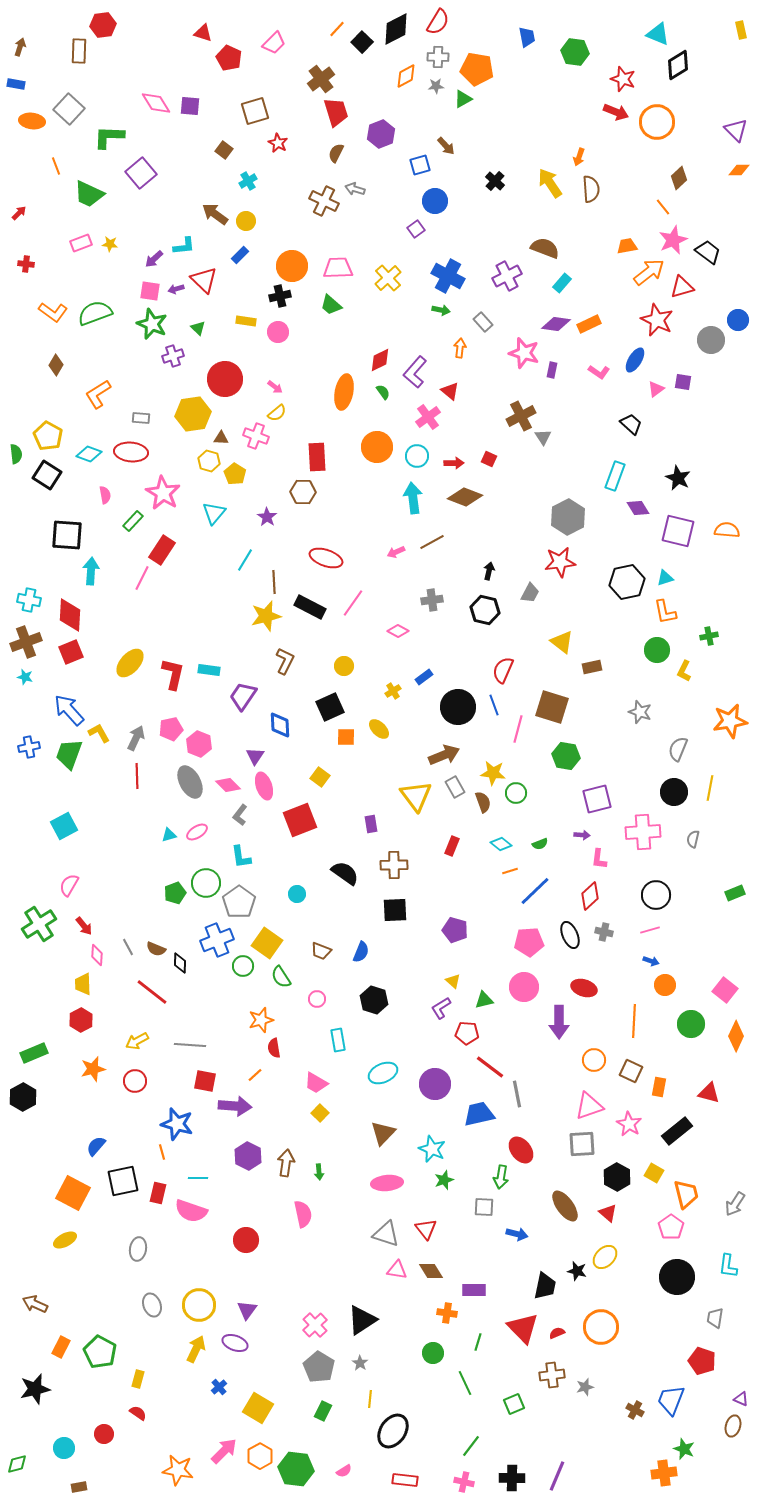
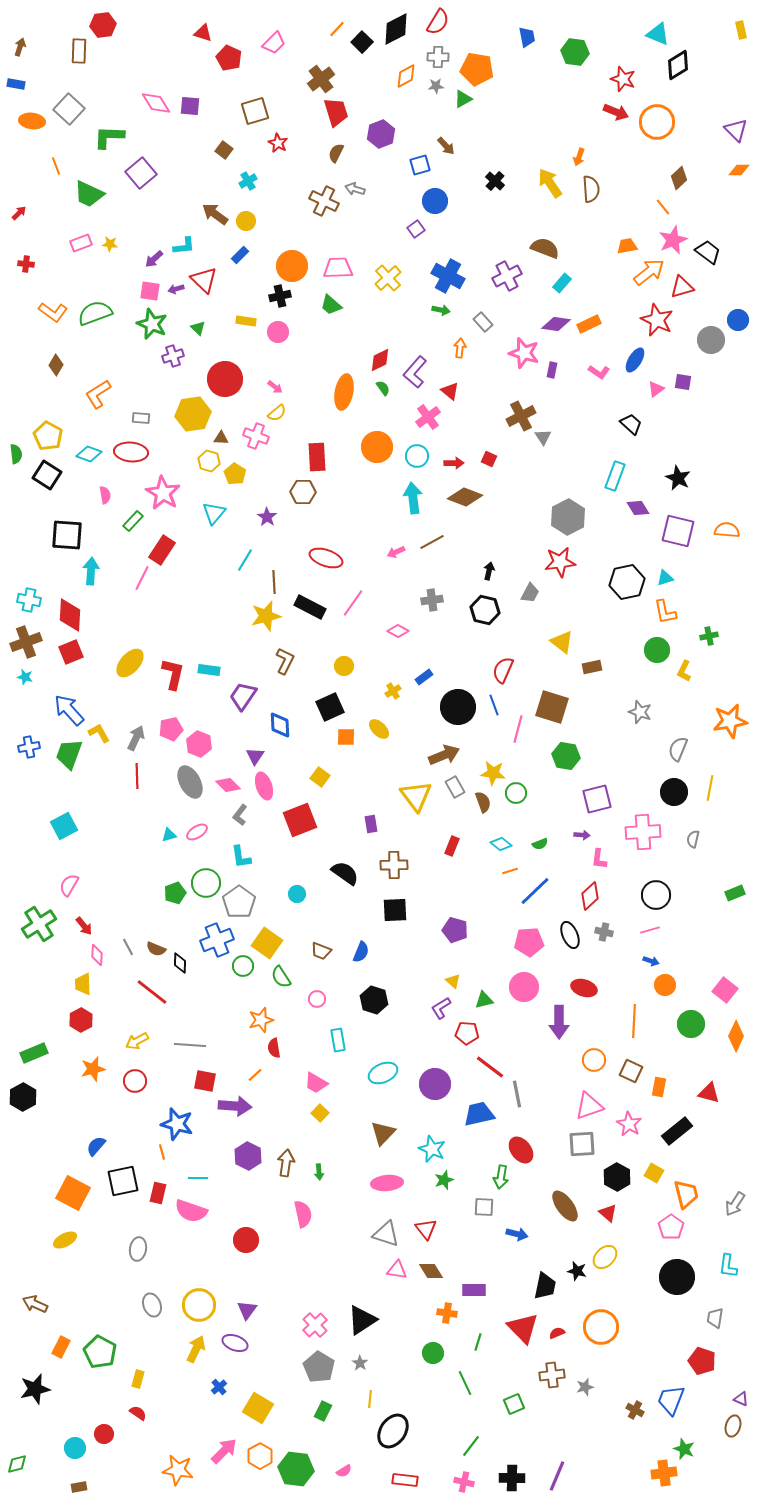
green semicircle at (383, 392): moved 4 px up
cyan circle at (64, 1448): moved 11 px right
